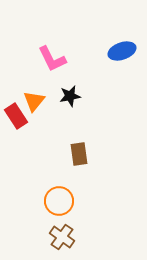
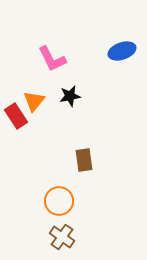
brown rectangle: moved 5 px right, 6 px down
